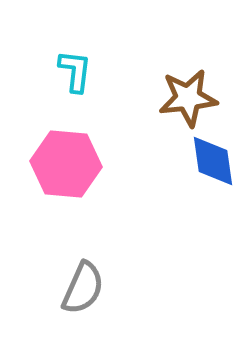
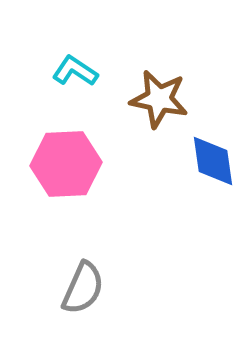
cyan L-shape: rotated 63 degrees counterclockwise
brown star: moved 29 px left, 1 px down; rotated 18 degrees clockwise
pink hexagon: rotated 8 degrees counterclockwise
